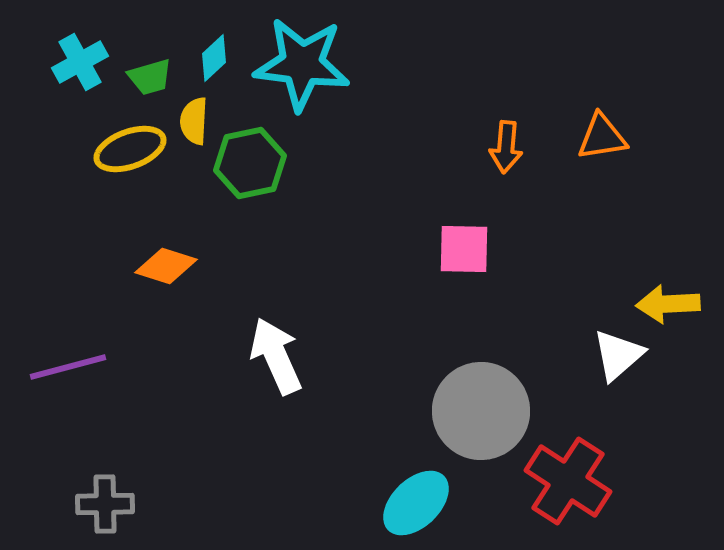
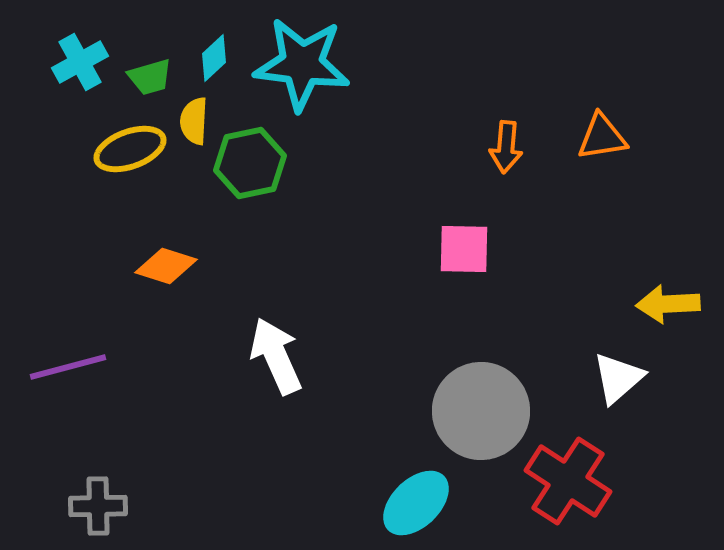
white triangle: moved 23 px down
gray cross: moved 7 px left, 2 px down
